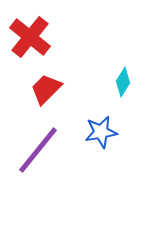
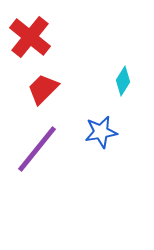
cyan diamond: moved 1 px up
red trapezoid: moved 3 px left
purple line: moved 1 px left, 1 px up
